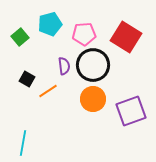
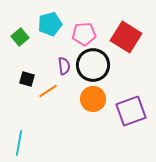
black square: rotated 14 degrees counterclockwise
cyan line: moved 4 px left
